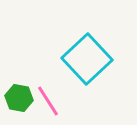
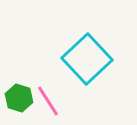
green hexagon: rotated 8 degrees clockwise
